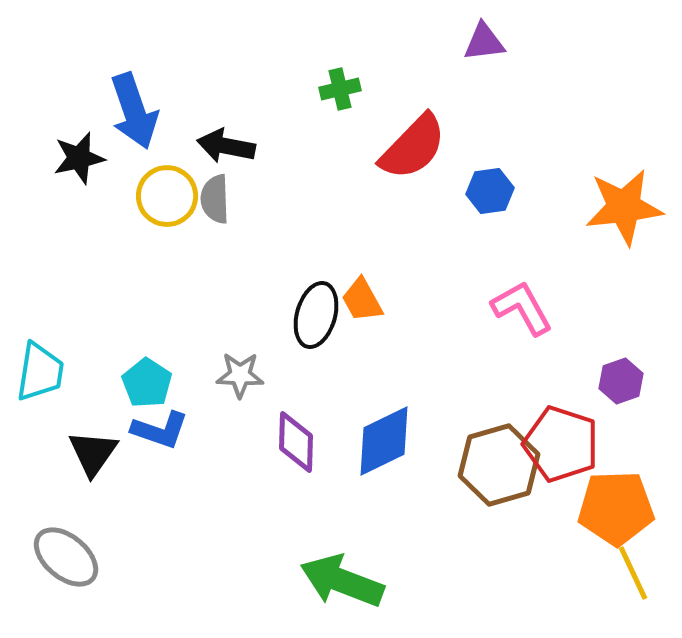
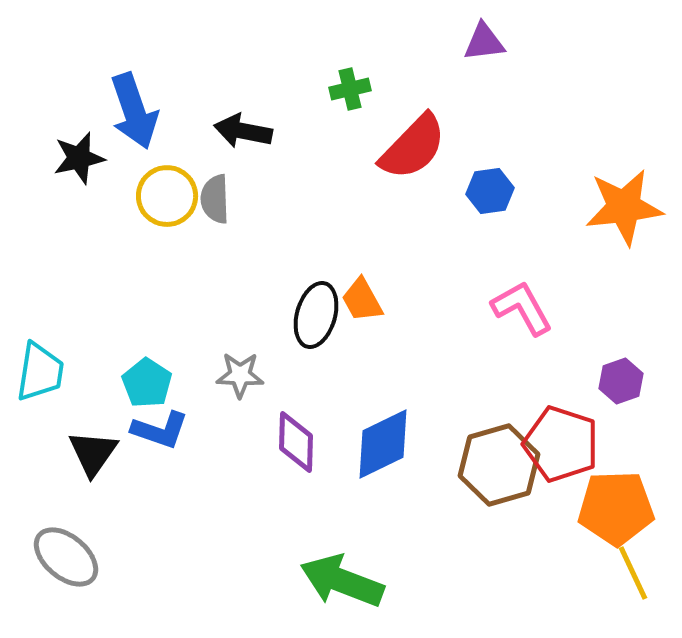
green cross: moved 10 px right
black arrow: moved 17 px right, 15 px up
blue diamond: moved 1 px left, 3 px down
